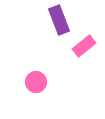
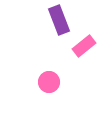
pink circle: moved 13 px right
